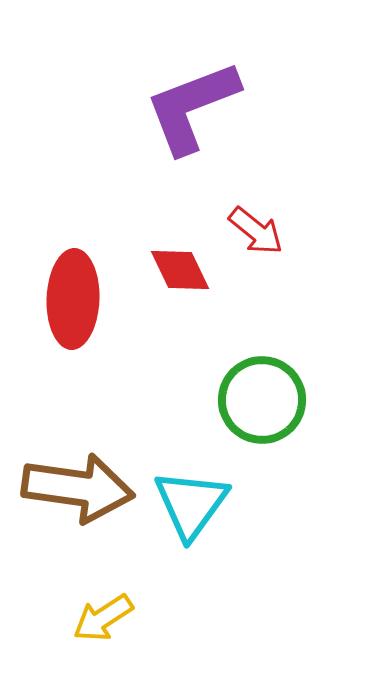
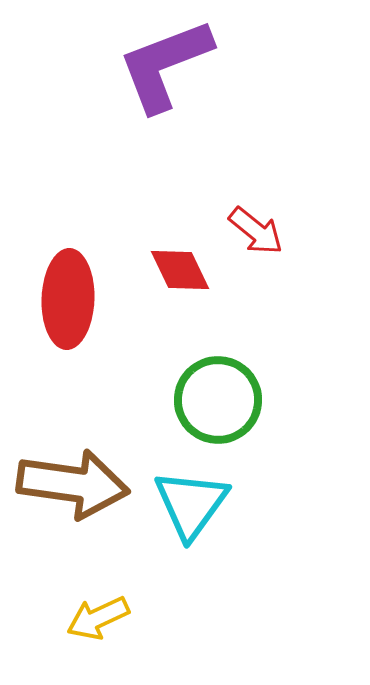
purple L-shape: moved 27 px left, 42 px up
red ellipse: moved 5 px left
green circle: moved 44 px left
brown arrow: moved 5 px left, 4 px up
yellow arrow: moved 5 px left; rotated 8 degrees clockwise
